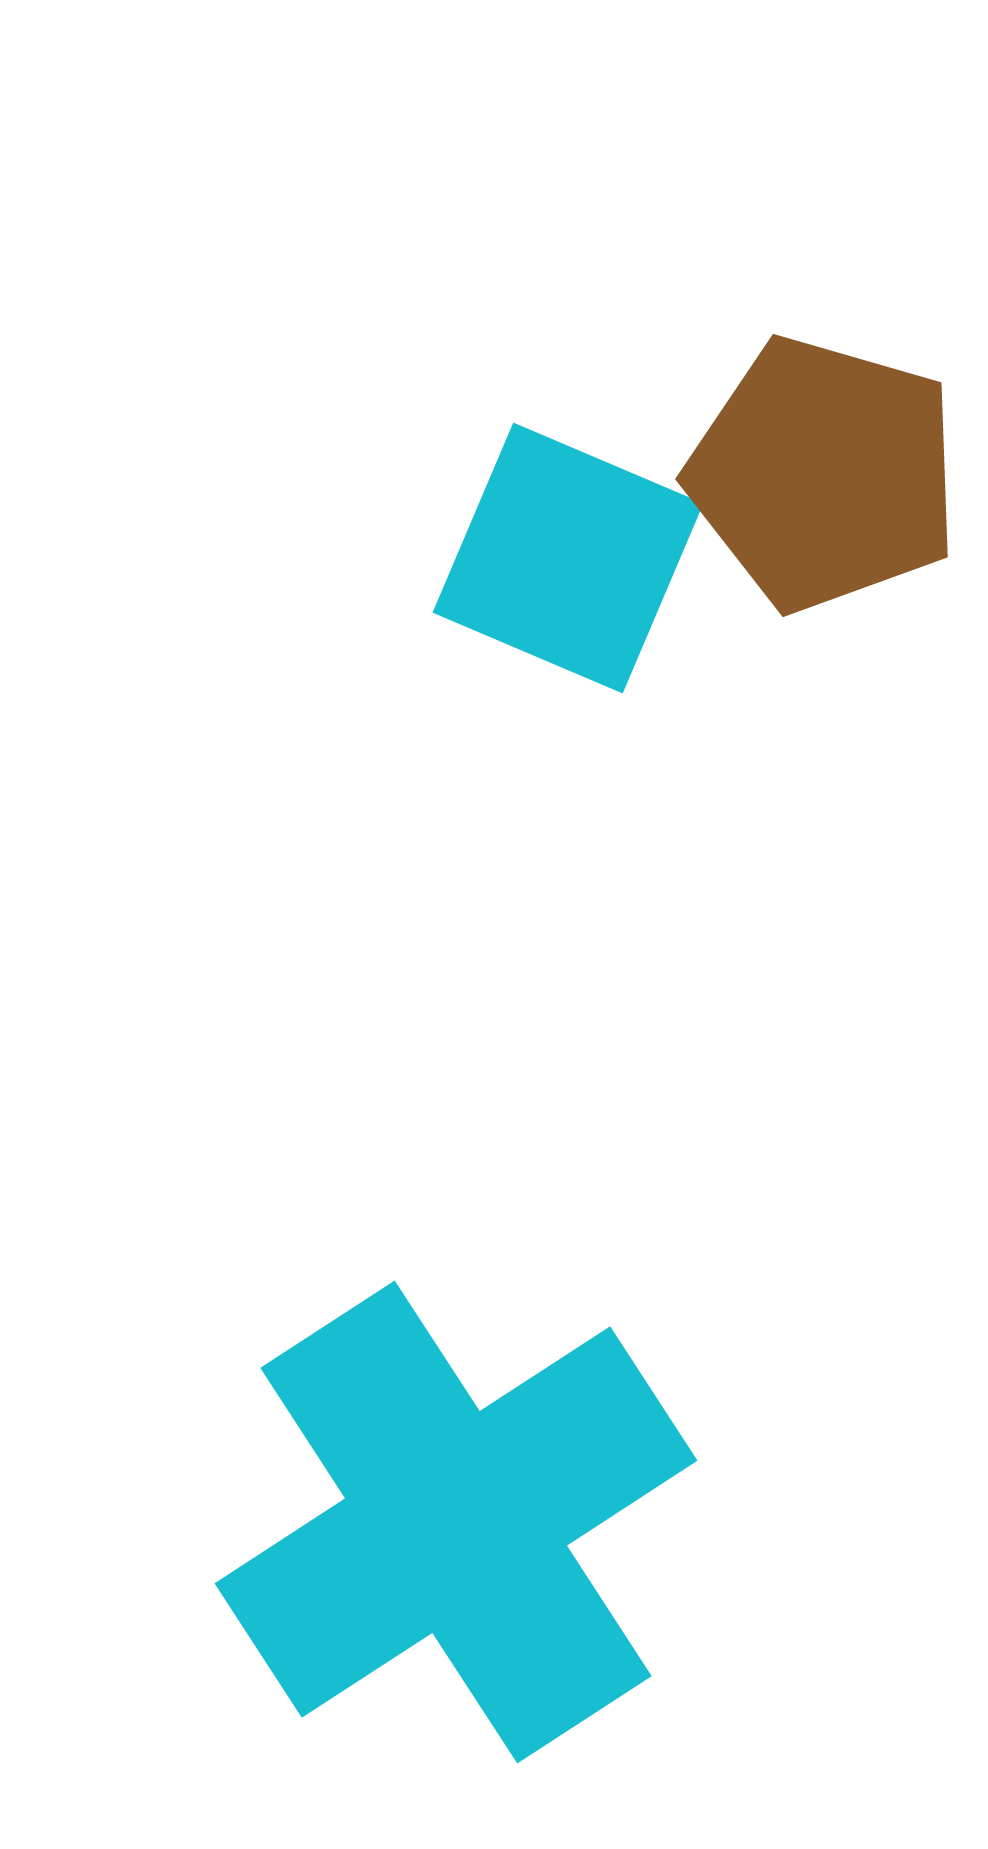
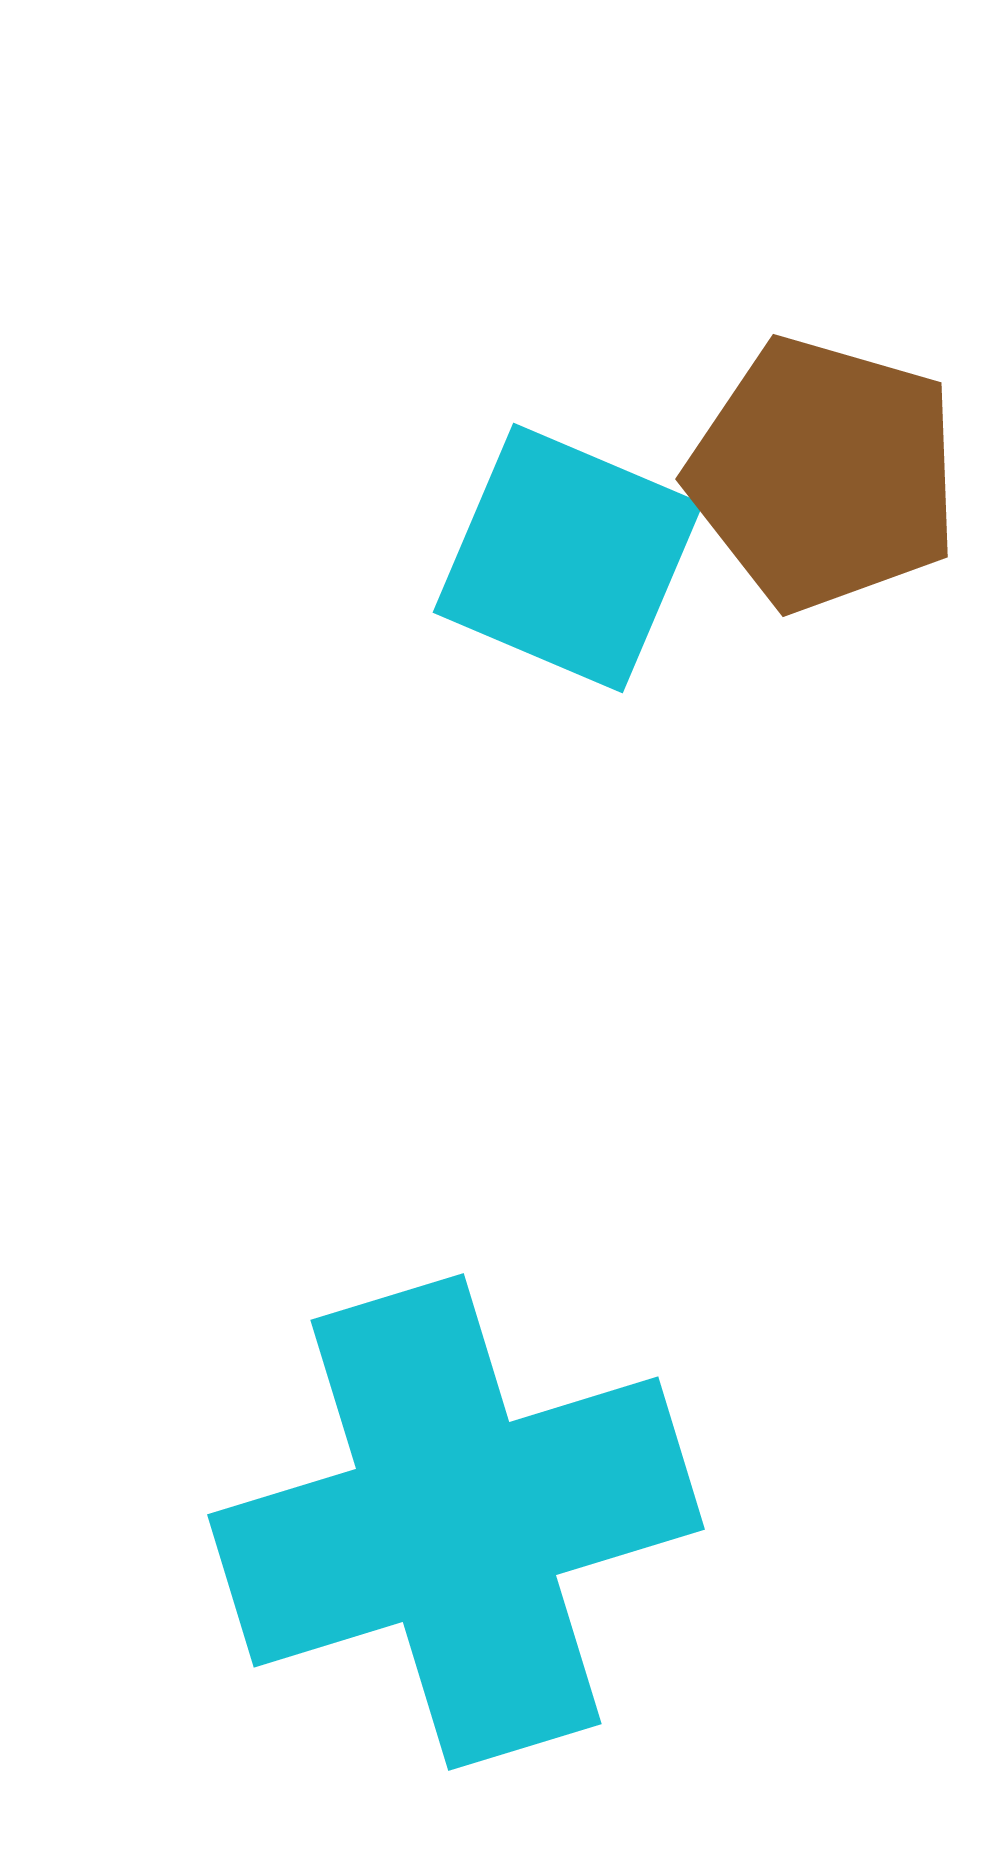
cyan cross: rotated 16 degrees clockwise
